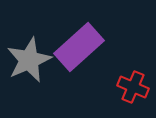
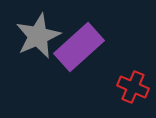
gray star: moved 9 px right, 24 px up
